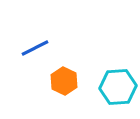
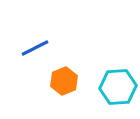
orange hexagon: rotated 12 degrees clockwise
